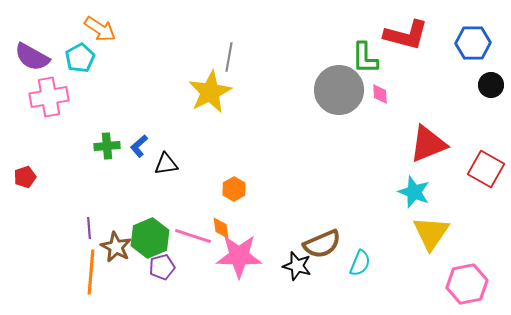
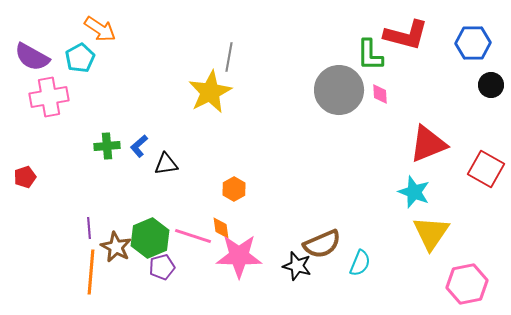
green L-shape: moved 5 px right, 3 px up
